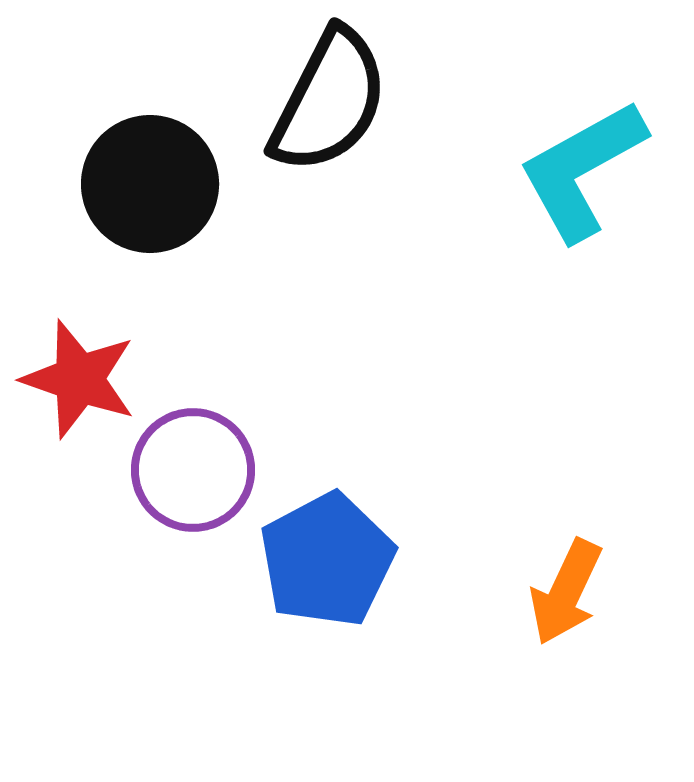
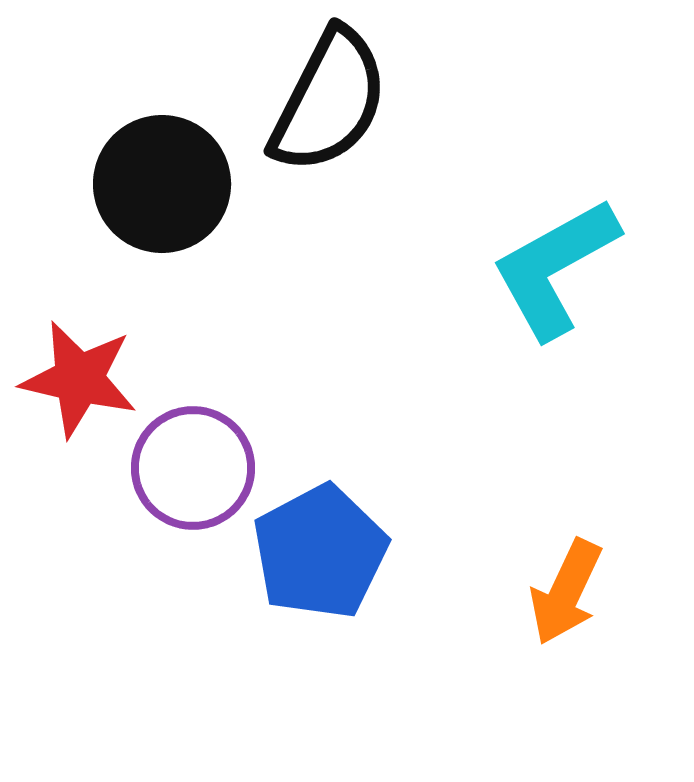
cyan L-shape: moved 27 px left, 98 px down
black circle: moved 12 px right
red star: rotated 6 degrees counterclockwise
purple circle: moved 2 px up
blue pentagon: moved 7 px left, 8 px up
